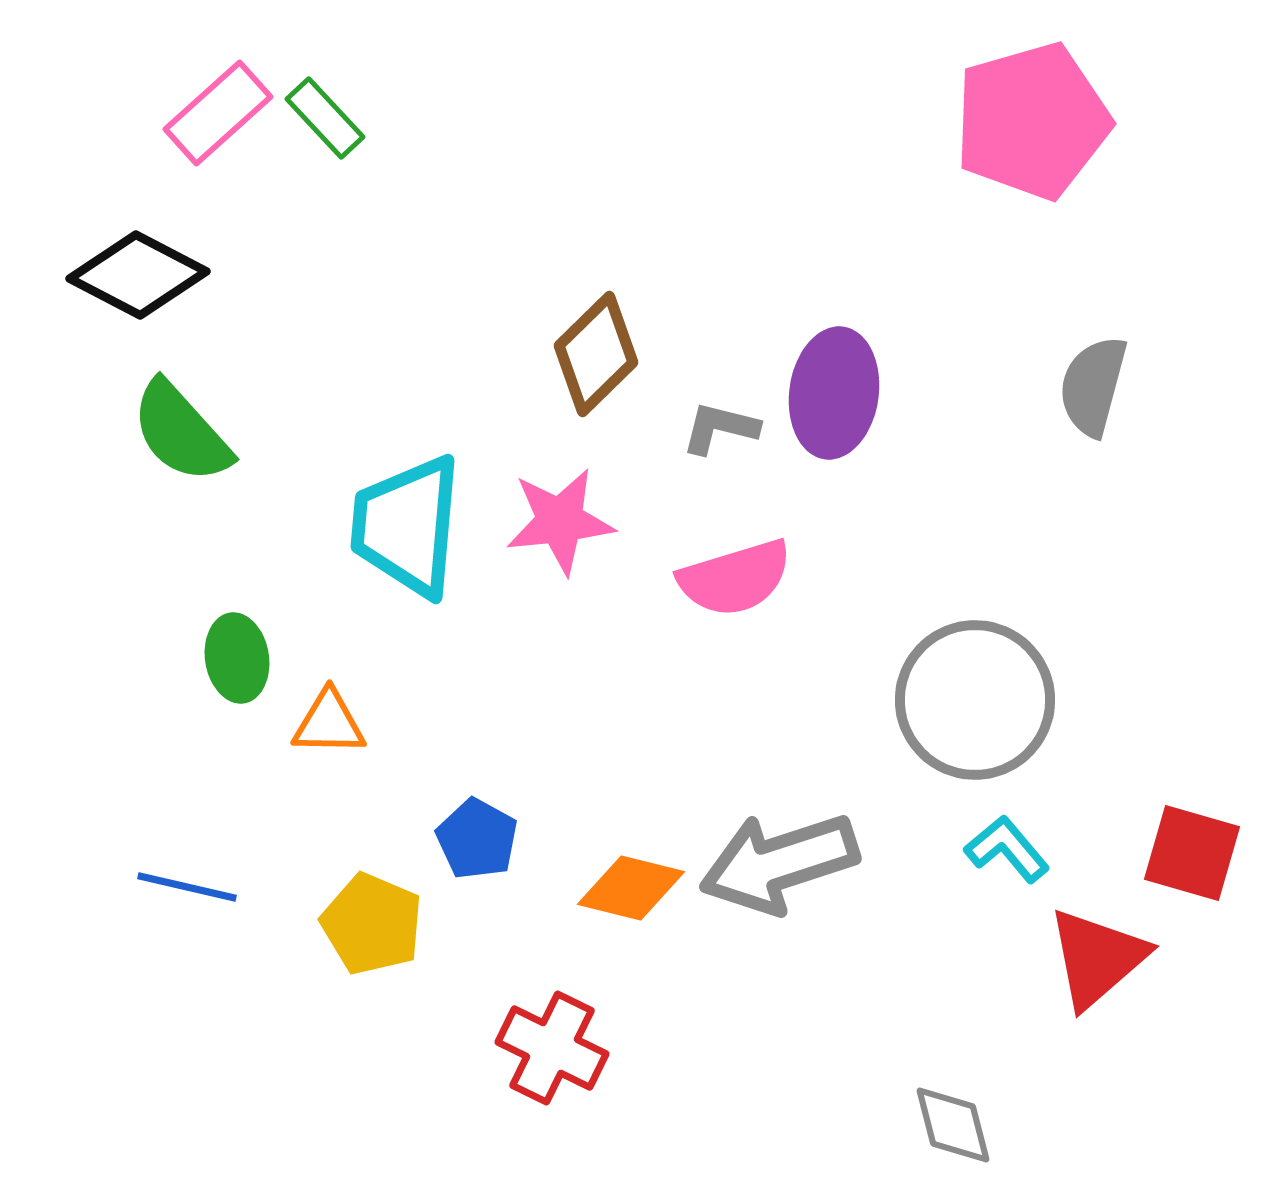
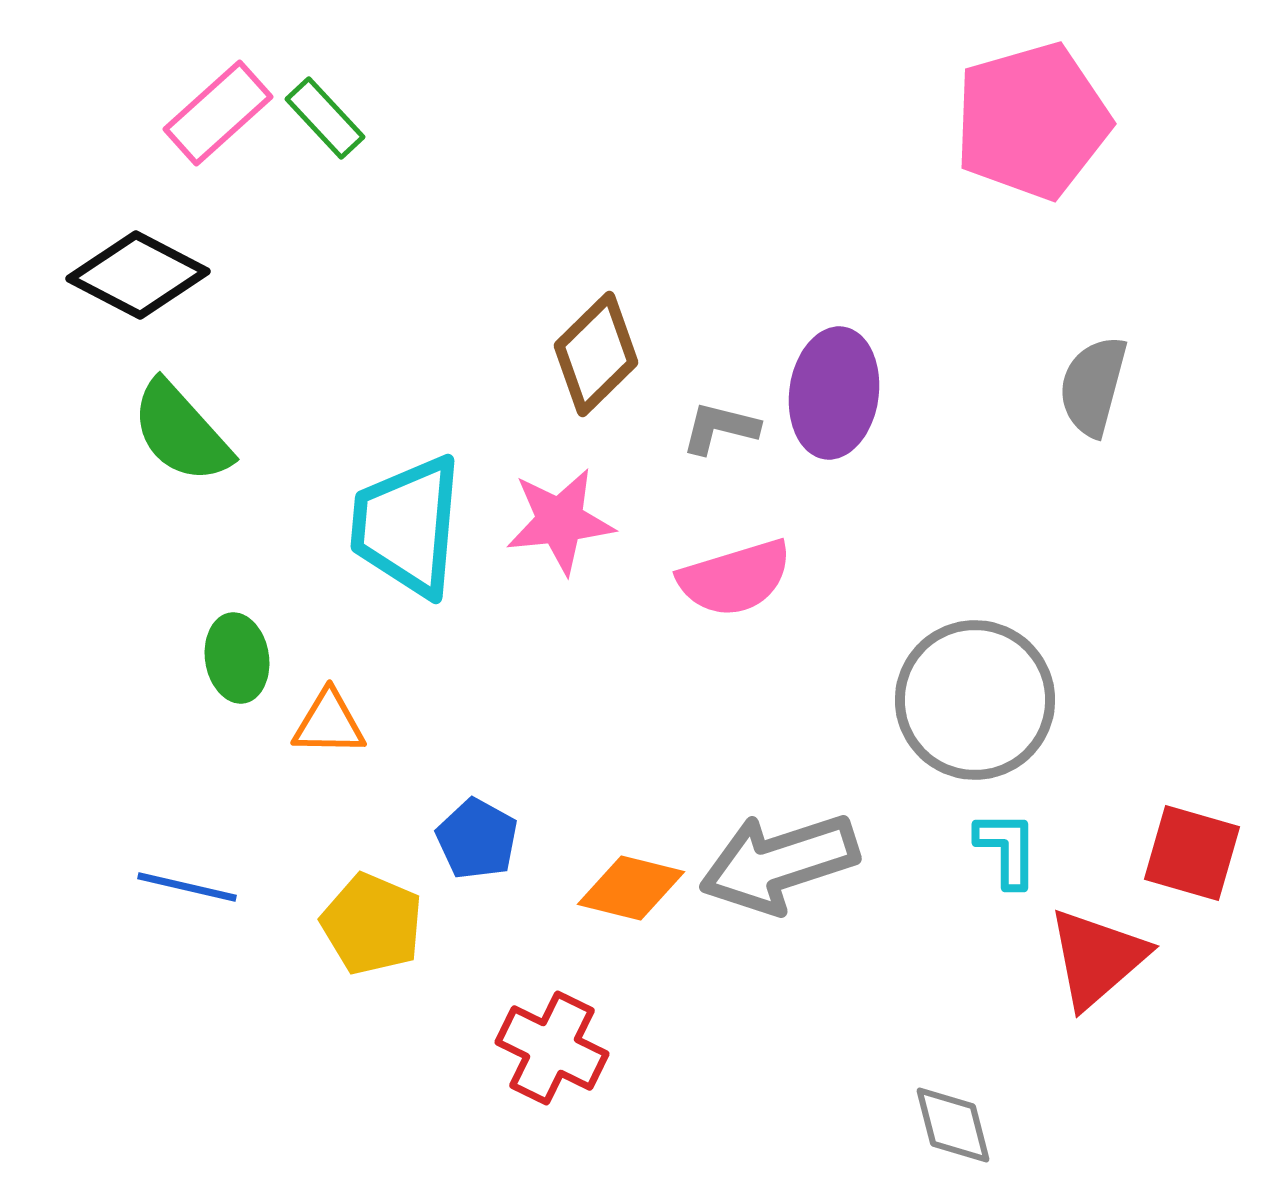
cyan L-shape: rotated 40 degrees clockwise
